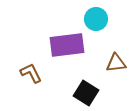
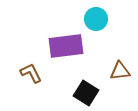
purple rectangle: moved 1 px left, 1 px down
brown triangle: moved 4 px right, 8 px down
